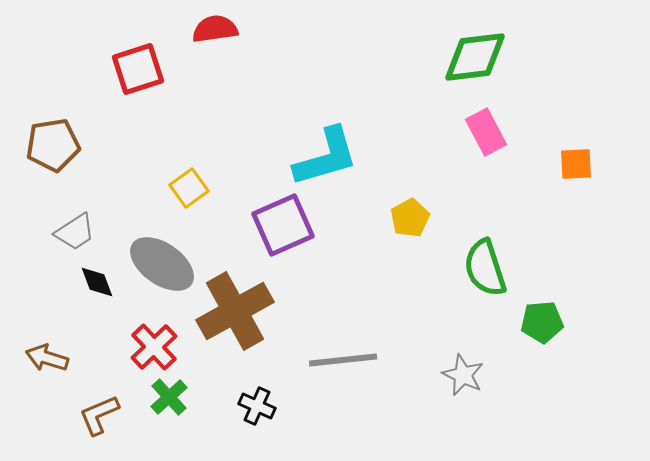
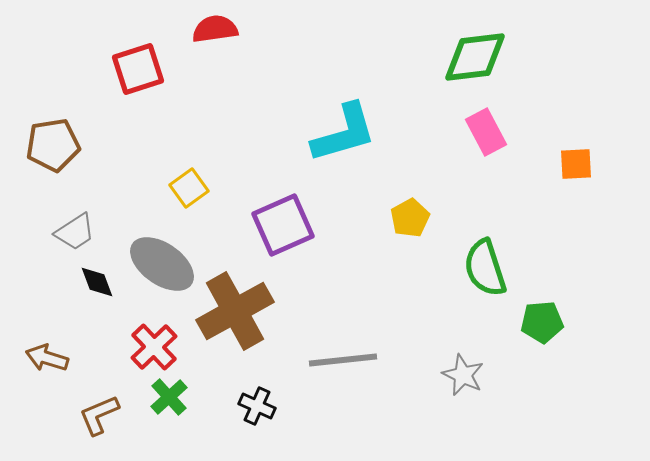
cyan L-shape: moved 18 px right, 24 px up
